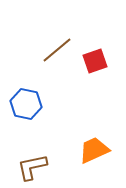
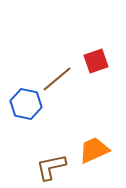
brown line: moved 29 px down
red square: moved 1 px right
brown L-shape: moved 19 px right
